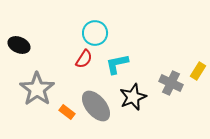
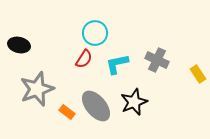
black ellipse: rotated 10 degrees counterclockwise
yellow rectangle: moved 3 px down; rotated 66 degrees counterclockwise
gray cross: moved 14 px left, 23 px up
gray star: rotated 16 degrees clockwise
black star: moved 1 px right, 5 px down
